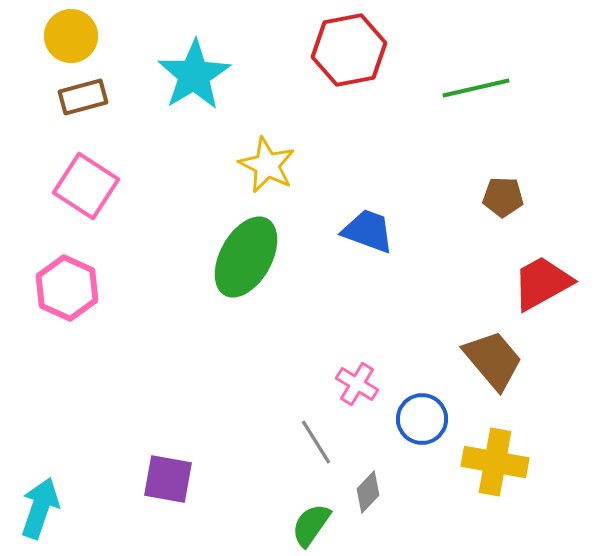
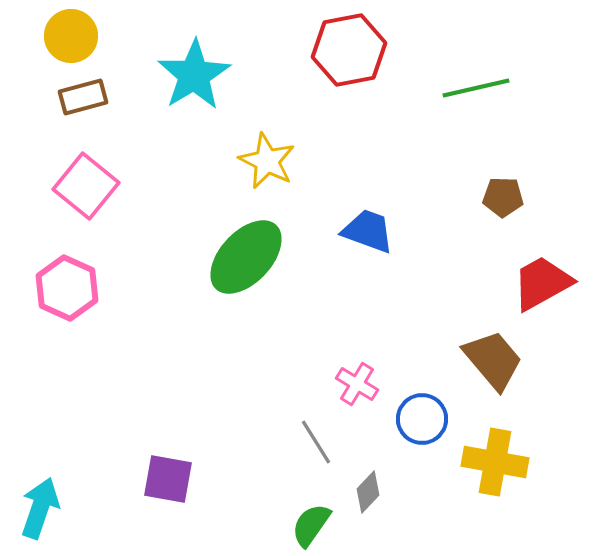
yellow star: moved 4 px up
pink square: rotated 6 degrees clockwise
green ellipse: rotated 14 degrees clockwise
